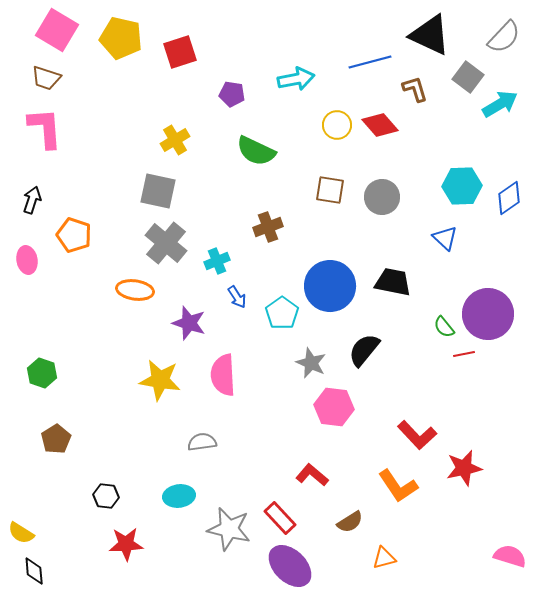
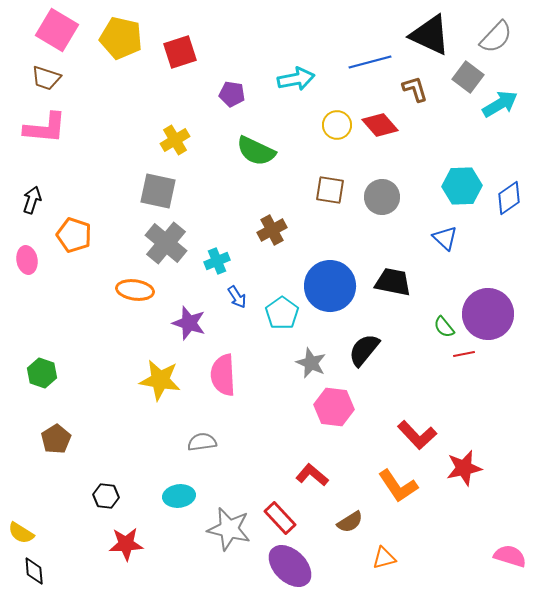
gray semicircle at (504, 37): moved 8 px left
pink L-shape at (45, 128): rotated 99 degrees clockwise
brown cross at (268, 227): moved 4 px right, 3 px down; rotated 8 degrees counterclockwise
